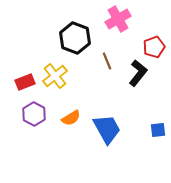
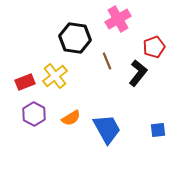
black hexagon: rotated 12 degrees counterclockwise
